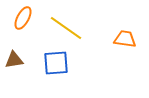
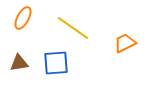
yellow line: moved 7 px right
orange trapezoid: moved 4 px down; rotated 35 degrees counterclockwise
brown triangle: moved 5 px right, 3 px down
